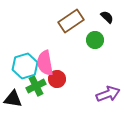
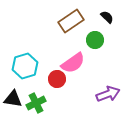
pink semicircle: moved 28 px right; rotated 115 degrees counterclockwise
green cross: moved 17 px down
